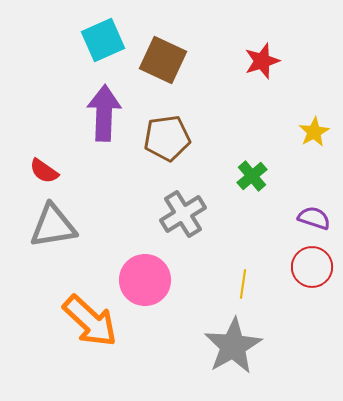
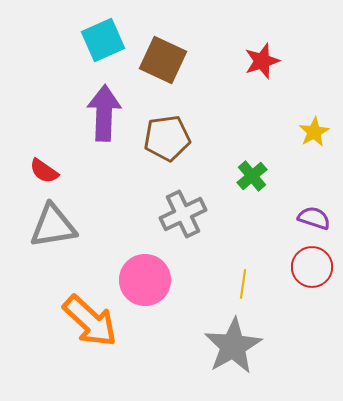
gray cross: rotated 6 degrees clockwise
